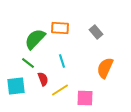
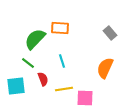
gray rectangle: moved 14 px right, 1 px down
yellow line: moved 4 px right, 1 px up; rotated 24 degrees clockwise
